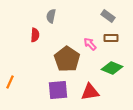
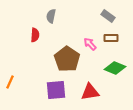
green diamond: moved 3 px right
purple square: moved 2 px left
